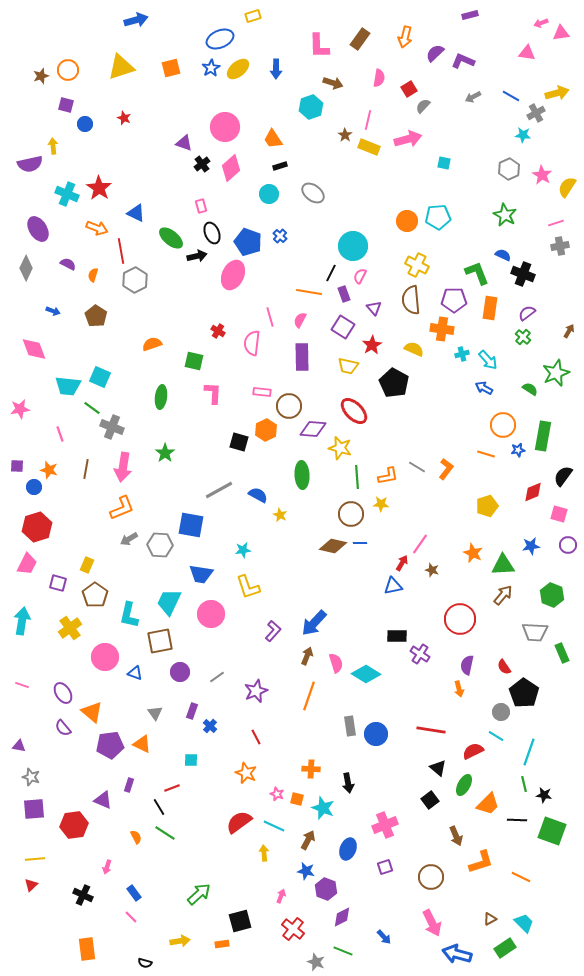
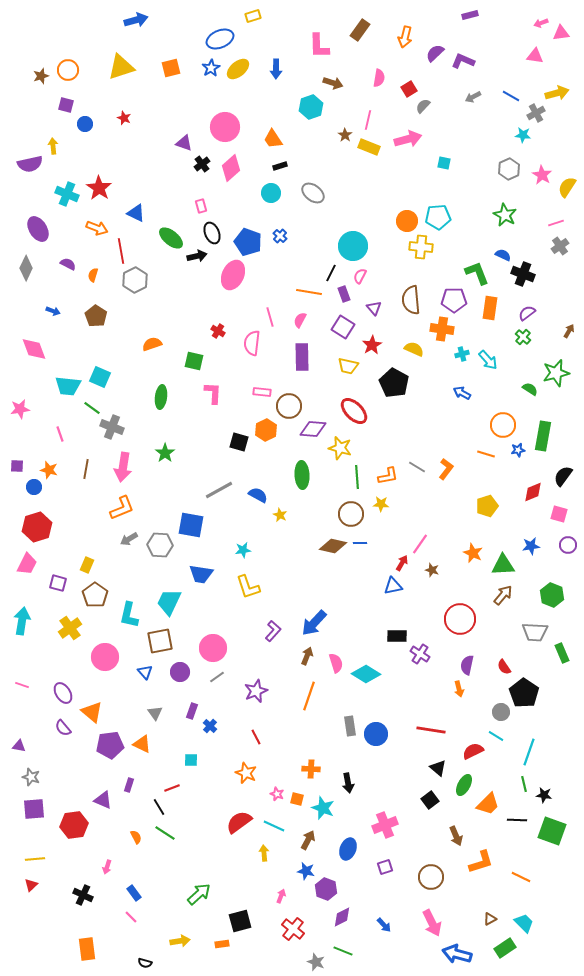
brown rectangle at (360, 39): moved 9 px up
pink triangle at (527, 53): moved 8 px right, 3 px down
cyan circle at (269, 194): moved 2 px right, 1 px up
gray cross at (560, 246): rotated 24 degrees counterclockwise
yellow cross at (417, 265): moved 4 px right, 18 px up; rotated 20 degrees counterclockwise
green star at (556, 373): rotated 8 degrees clockwise
blue arrow at (484, 388): moved 22 px left, 5 px down
pink circle at (211, 614): moved 2 px right, 34 px down
blue triangle at (135, 673): moved 10 px right, 1 px up; rotated 28 degrees clockwise
blue arrow at (384, 937): moved 12 px up
